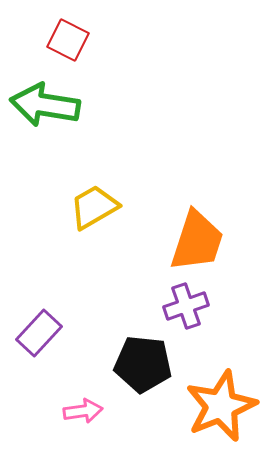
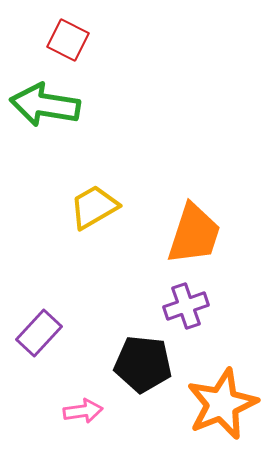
orange trapezoid: moved 3 px left, 7 px up
orange star: moved 1 px right, 2 px up
